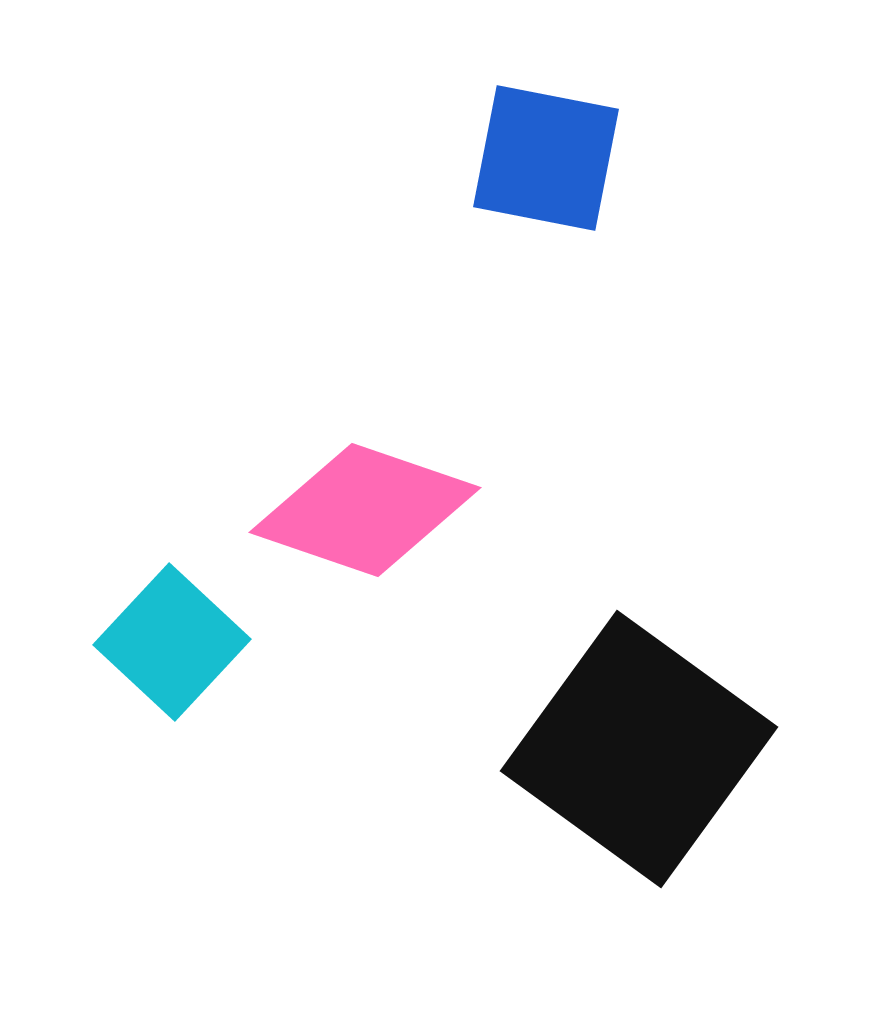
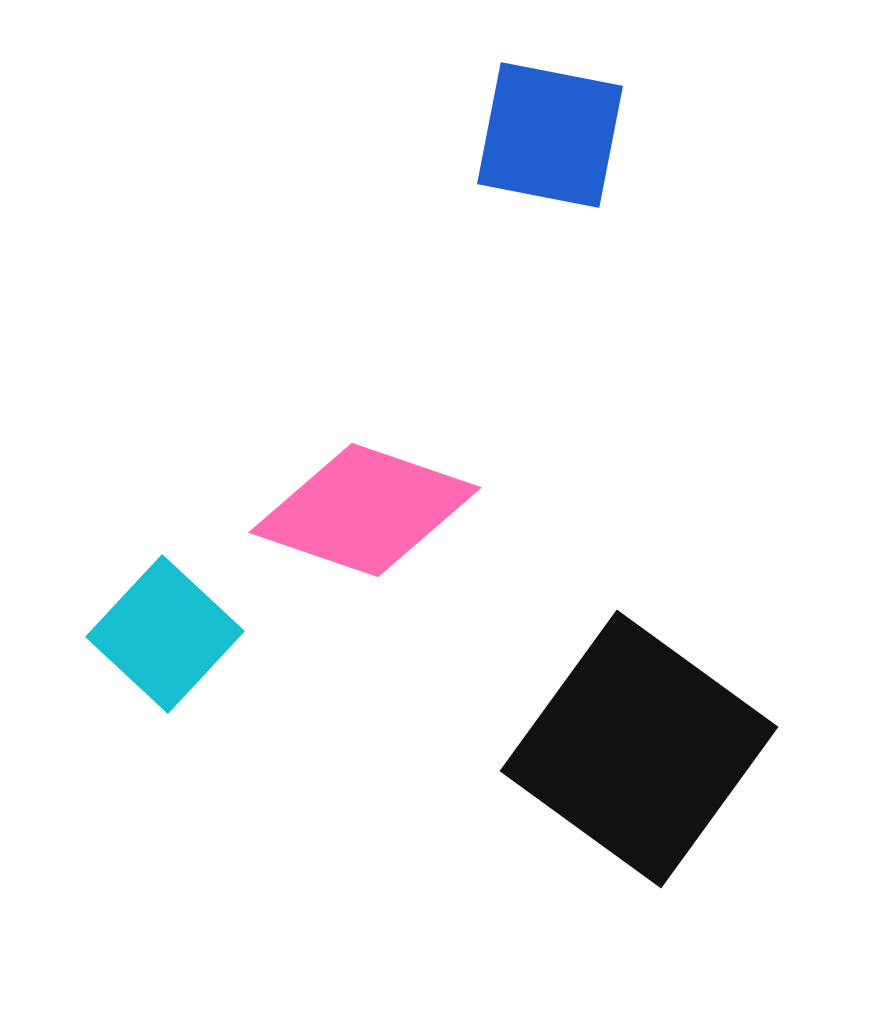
blue square: moved 4 px right, 23 px up
cyan square: moved 7 px left, 8 px up
